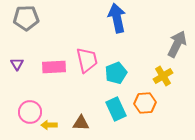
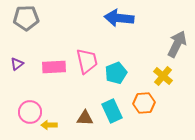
blue arrow: moved 2 px right; rotated 72 degrees counterclockwise
pink trapezoid: moved 1 px down
purple triangle: rotated 24 degrees clockwise
yellow cross: rotated 18 degrees counterclockwise
orange hexagon: moved 1 px left
cyan rectangle: moved 4 px left, 2 px down
brown triangle: moved 4 px right, 5 px up
